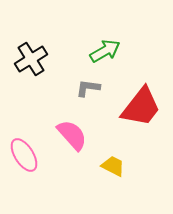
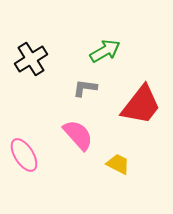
gray L-shape: moved 3 px left
red trapezoid: moved 2 px up
pink semicircle: moved 6 px right
yellow trapezoid: moved 5 px right, 2 px up
